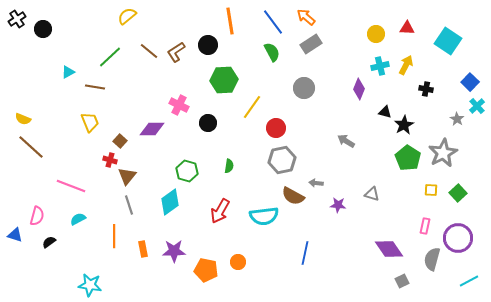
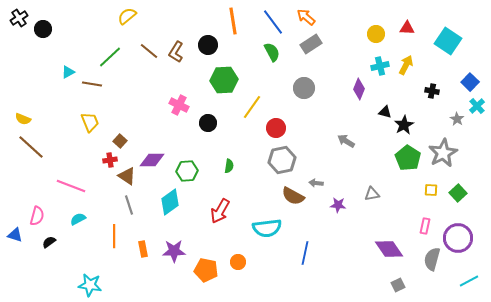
black cross at (17, 19): moved 2 px right, 1 px up
orange line at (230, 21): moved 3 px right
brown L-shape at (176, 52): rotated 25 degrees counterclockwise
brown line at (95, 87): moved 3 px left, 3 px up
black cross at (426, 89): moved 6 px right, 2 px down
purple diamond at (152, 129): moved 31 px down
red cross at (110, 160): rotated 24 degrees counterclockwise
green hexagon at (187, 171): rotated 20 degrees counterclockwise
brown triangle at (127, 176): rotated 36 degrees counterclockwise
gray triangle at (372, 194): rotated 28 degrees counterclockwise
cyan semicircle at (264, 216): moved 3 px right, 12 px down
gray square at (402, 281): moved 4 px left, 4 px down
